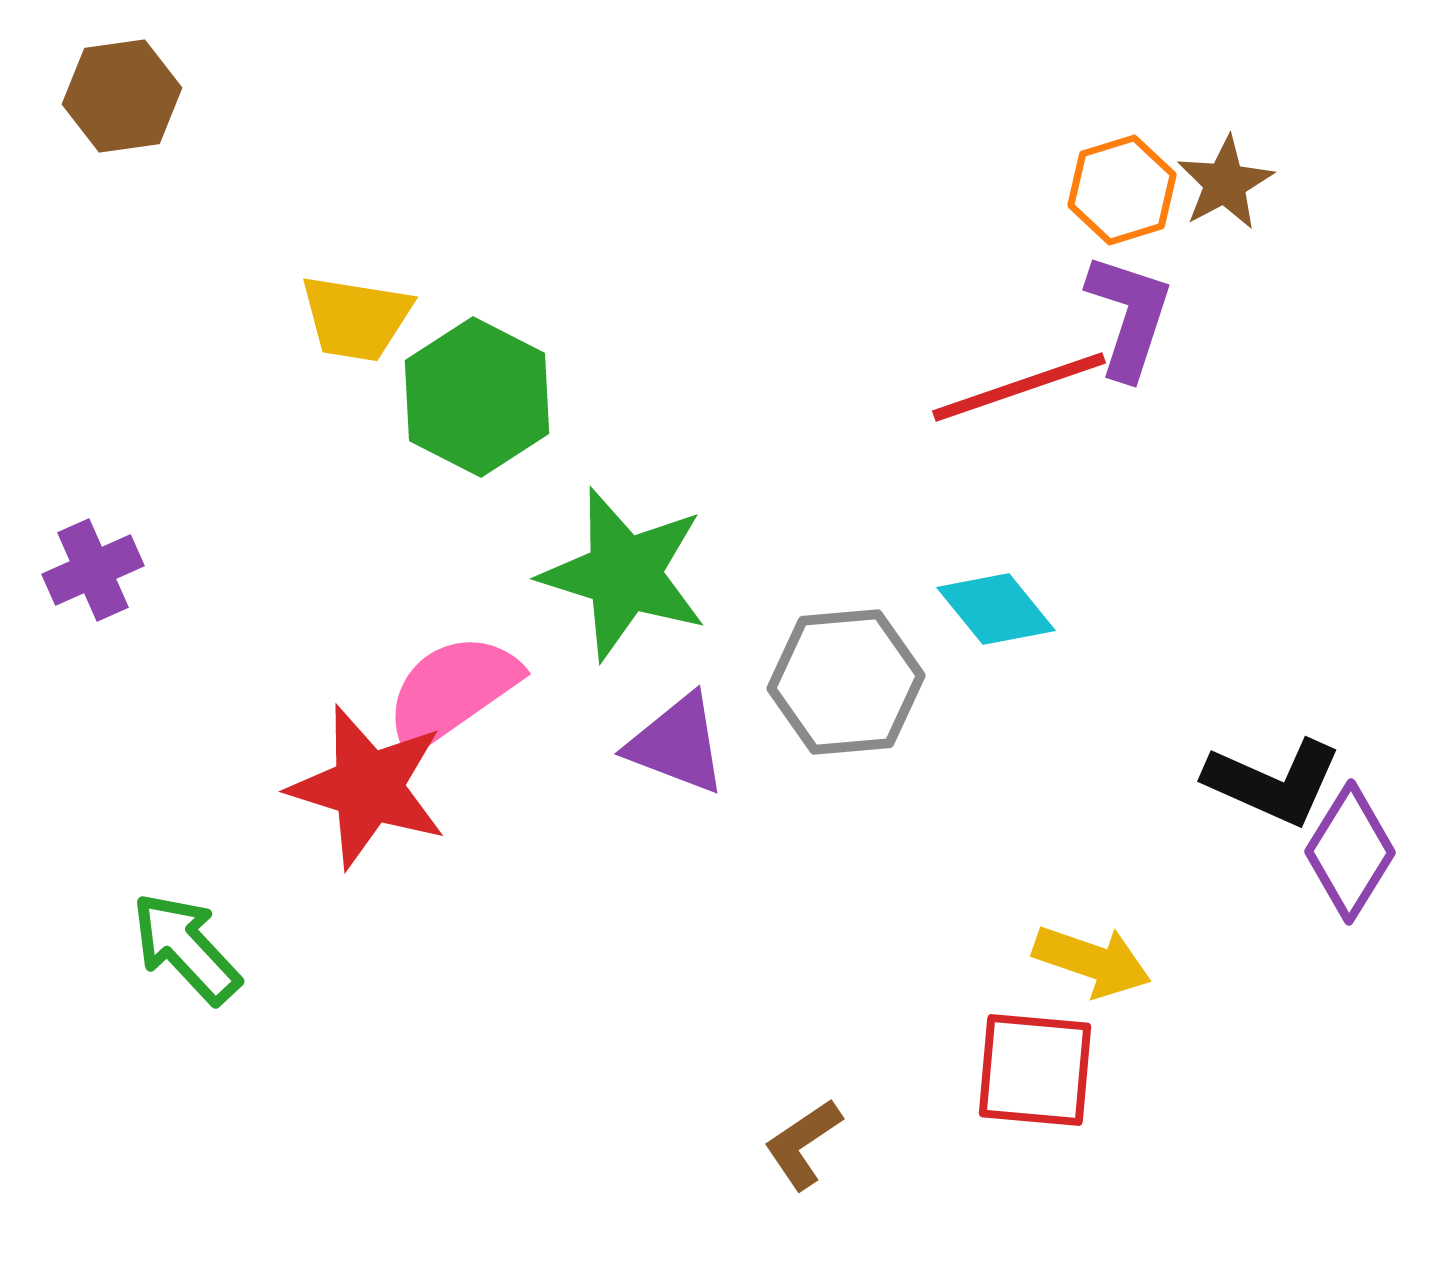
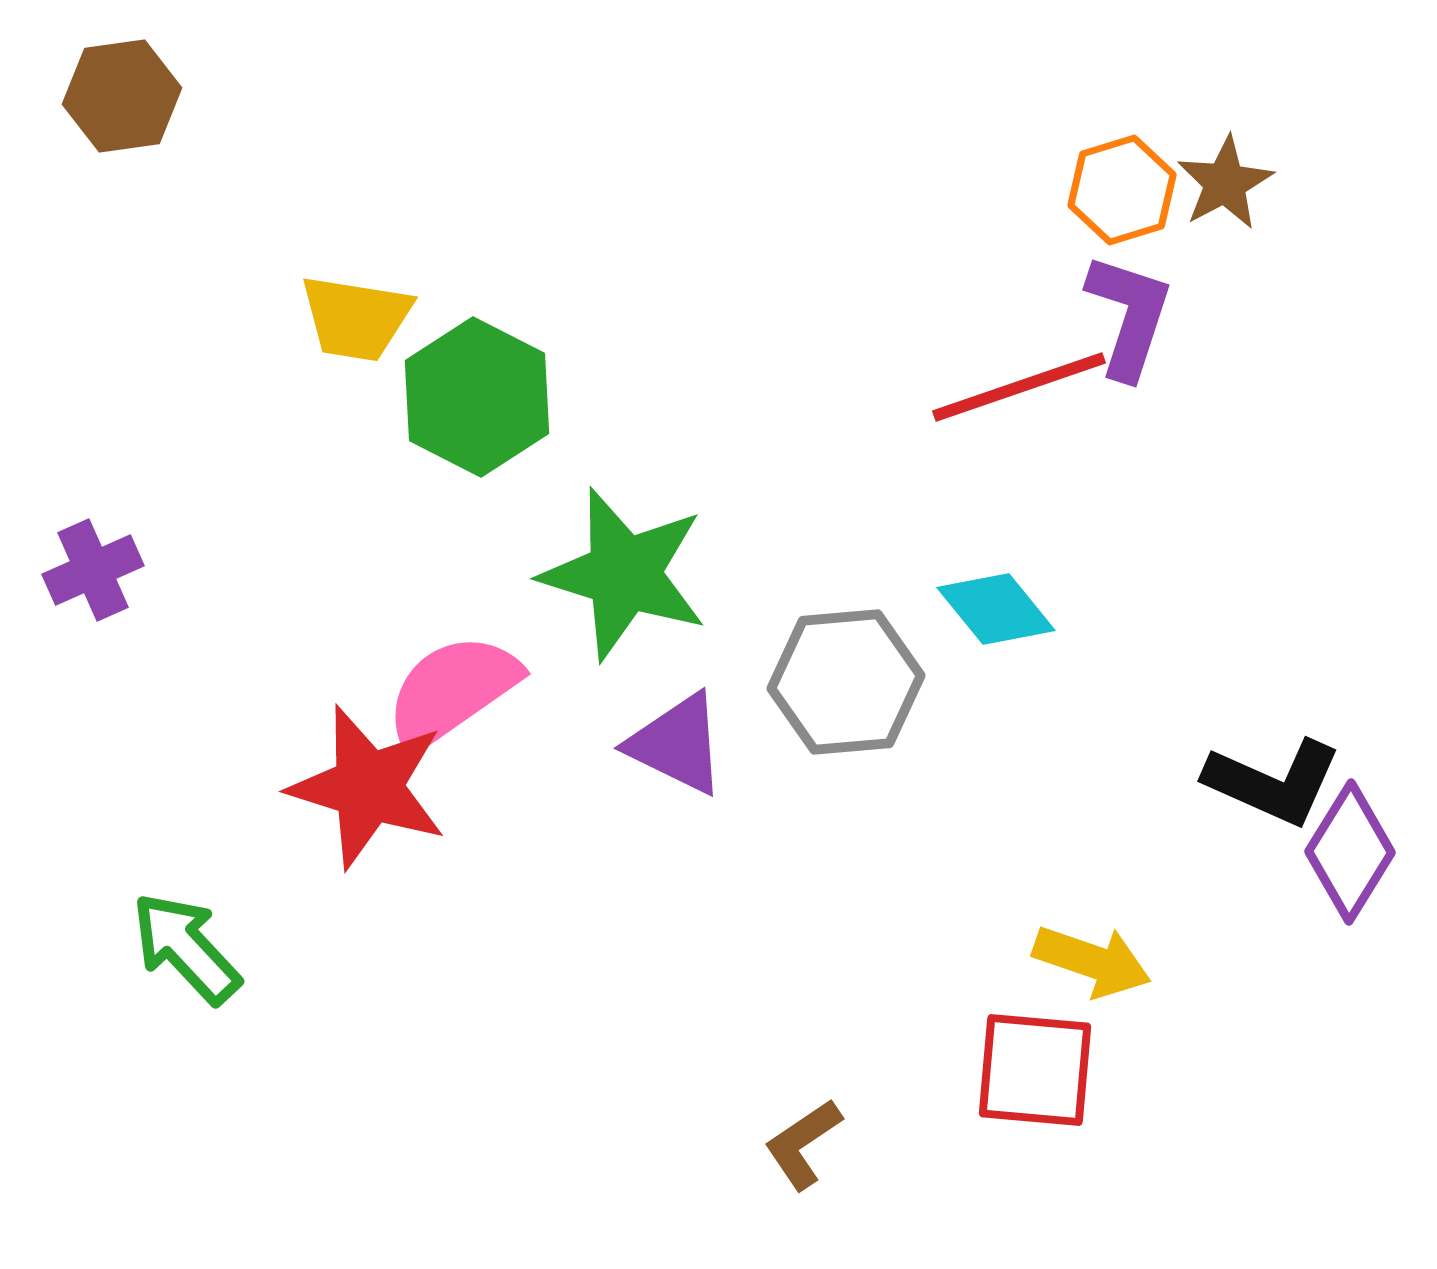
purple triangle: rotated 5 degrees clockwise
